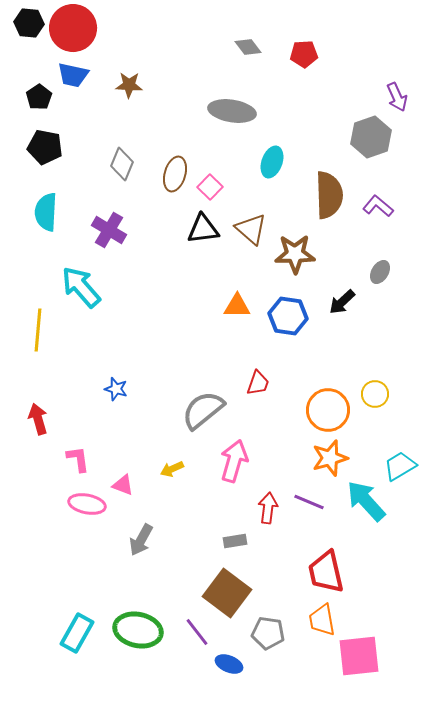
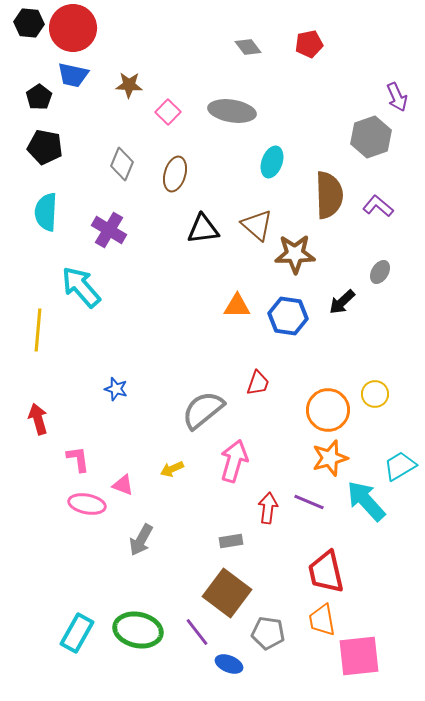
red pentagon at (304, 54): moved 5 px right, 10 px up; rotated 8 degrees counterclockwise
pink square at (210, 187): moved 42 px left, 75 px up
brown triangle at (251, 229): moved 6 px right, 4 px up
gray rectangle at (235, 541): moved 4 px left
